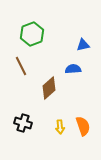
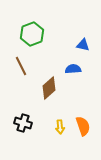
blue triangle: rotated 24 degrees clockwise
